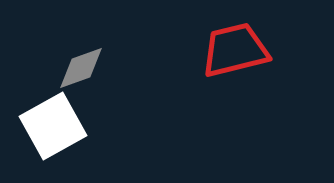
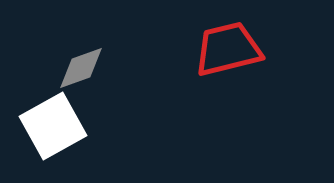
red trapezoid: moved 7 px left, 1 px up
